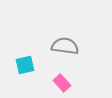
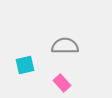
gray semicircle: rotated 8 degrees counterclockwise
